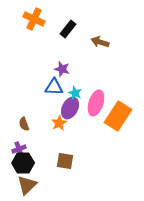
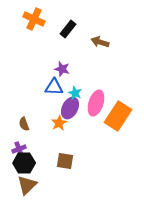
black hexagon: moved 1 px right
